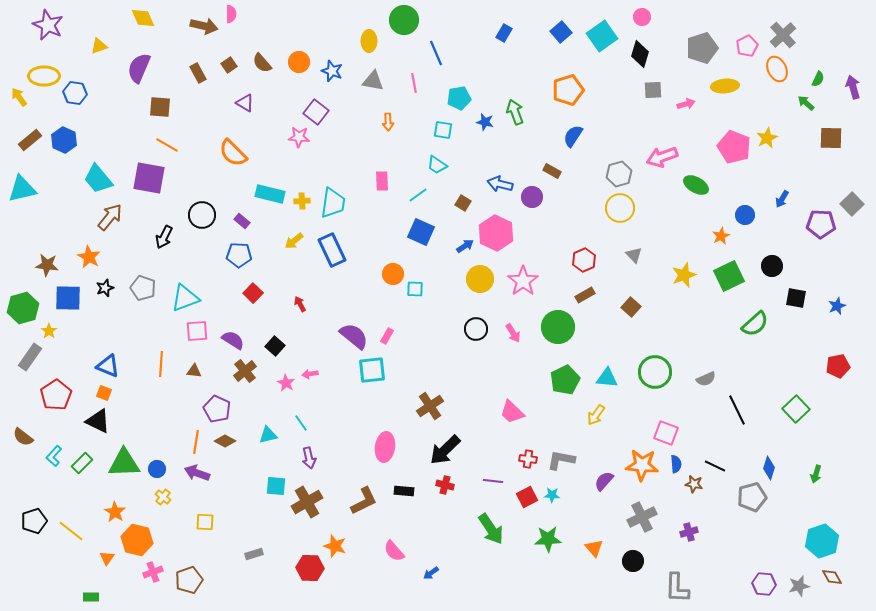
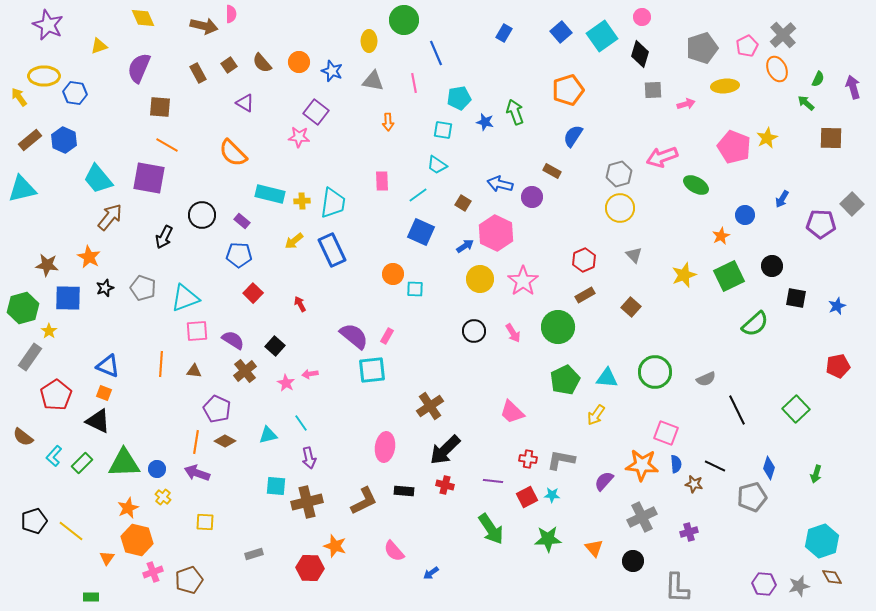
black circle at (476, 329): moved 2 px left, 2 px down
brown cross at (307, 502): rotated 16 degrees clockwise
orange star at (115, 512): moved 13 px right, 4 px up; rotated 15 degrees clockwise
